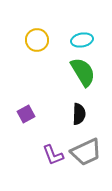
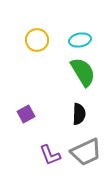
cyan ellipse: moved 2 px left
purple L-shape: moved 3 px left
